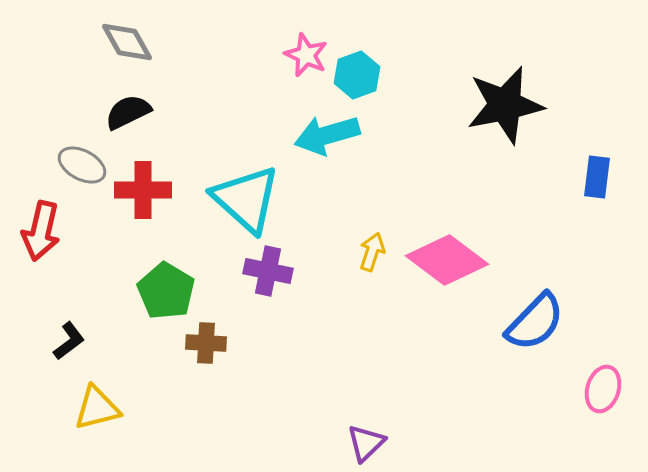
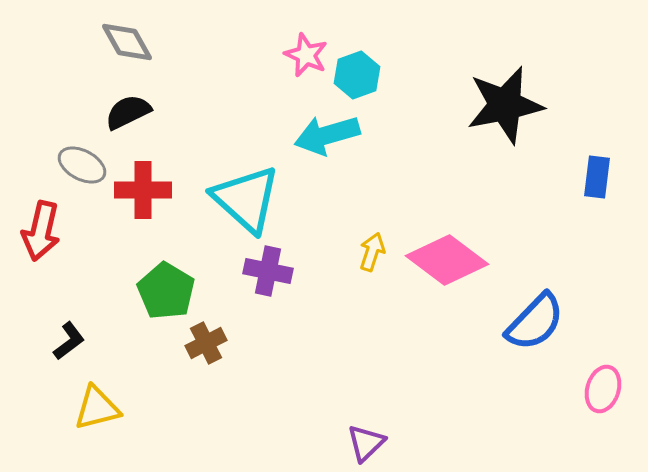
brown cross: rotated 30 degrees counterclockwise
